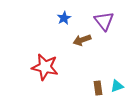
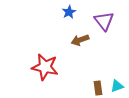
blue star: moved 5 px right, 6 px up
brown arrow: moved 2 px left
